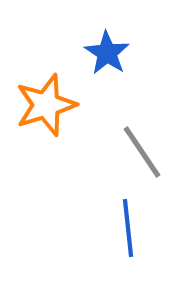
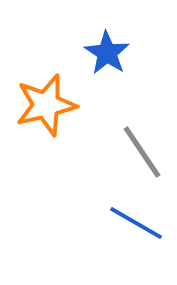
orange star: rotated 4 degrees clockwise
blue line: moved 8 px right, 5 px up; rotated 54 degrees counterclockwise
